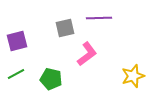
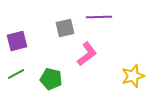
purple line: moved 1 px up
